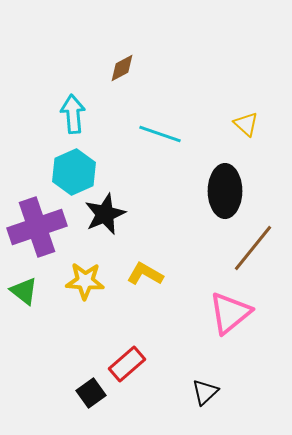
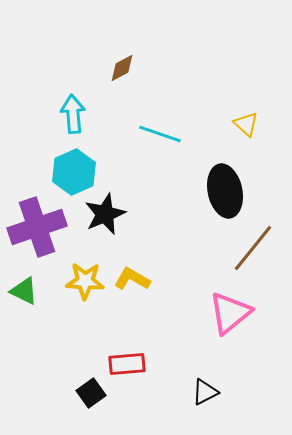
black ellipse: rotated 12 degrees counterclockwise
yellow L-shape: moved 13 px left, 5 px down
green triangle: rotated 12 degrees counterclockwise
red rectangle: rotated 36 degrees clockwise
black triangle: rotated 16 degrees clockwise
